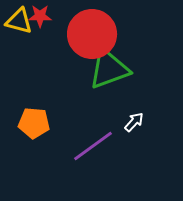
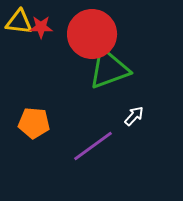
red star: moved 1 px right, 11 px down
yellow triangle: moved 1 px down; rotated 8 degrees counterclockwise
white arrow: moved 6 px up
